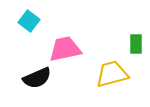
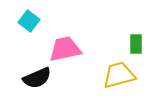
yellow trapezoid: moved 7 px right, 1 px down
